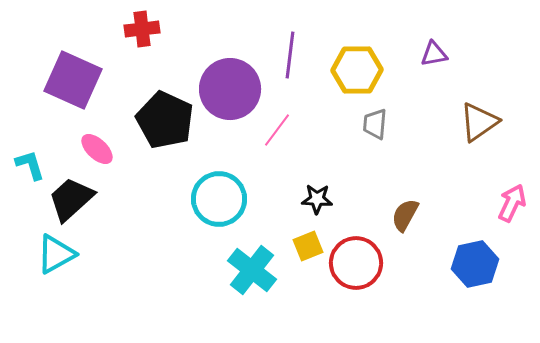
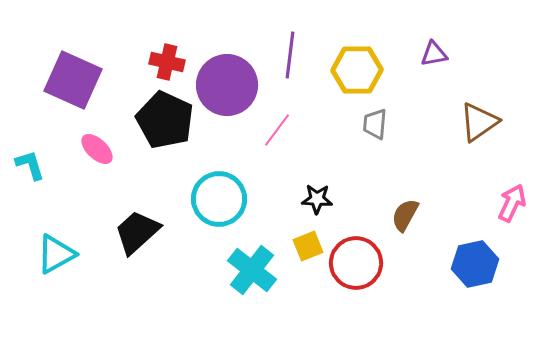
red cross: moved 25 px right, 33 px down; rotated 20 degrees clockwise
purple circle: moved 3 px left, 4 px up
black trapezoid: moved 66 px right, 33 px down
